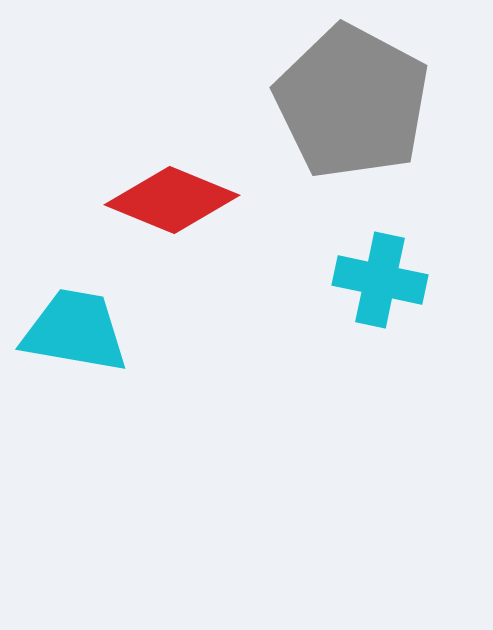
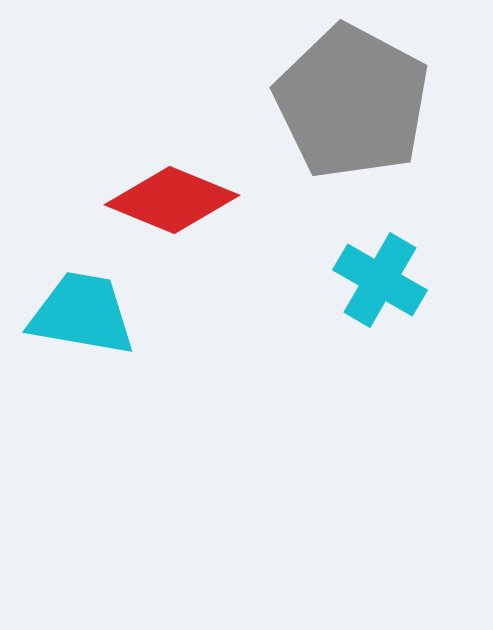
cyan cross: rotated 18 degrees clockwise
cyan trapezoid: moved 7 px right, 17 px up
